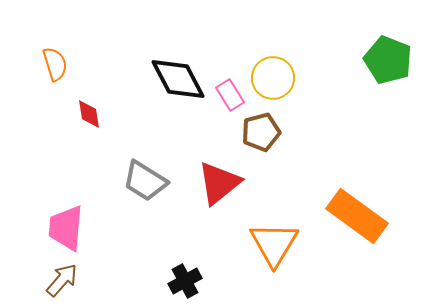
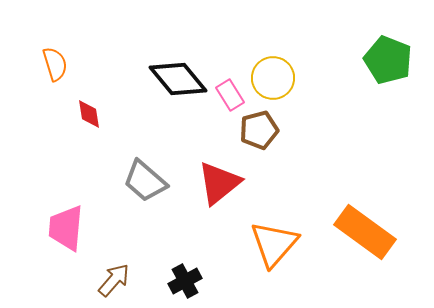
black diamond: rotated 12 degrees counterclockwise
brown pentagon: moved 2 px left, 2 px up
gray trapezoid: rotated 9 degrees clockwise
orange rectangle: moved 8 px right, 16 px down
orange triangle: rotated 10 degrees clockwise
brown arrow: moved 52 px right
